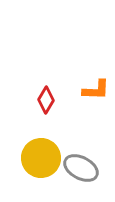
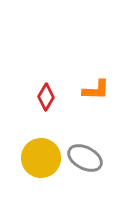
red diamond: moved 3 px up
gray ellipse: moved 4 px right, 10 px up
